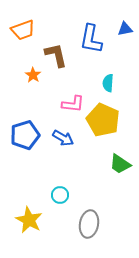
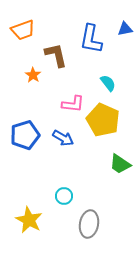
cyan semicircle: rotated 138 degrees clockwise
cyan circle: moved 4 px right, 1 px down
